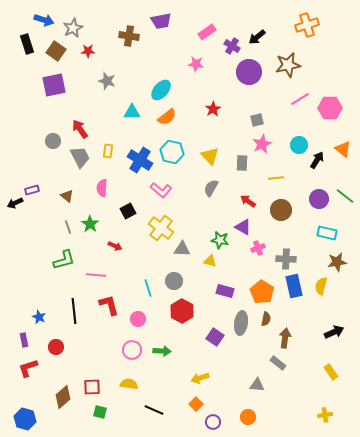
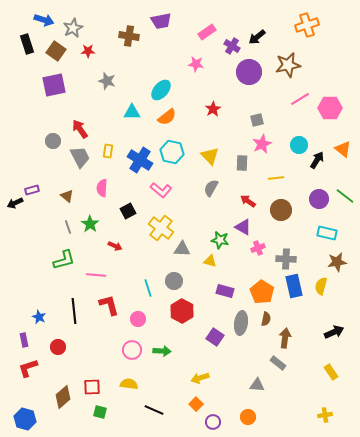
red circle at (56, 347): moved 2 px right
